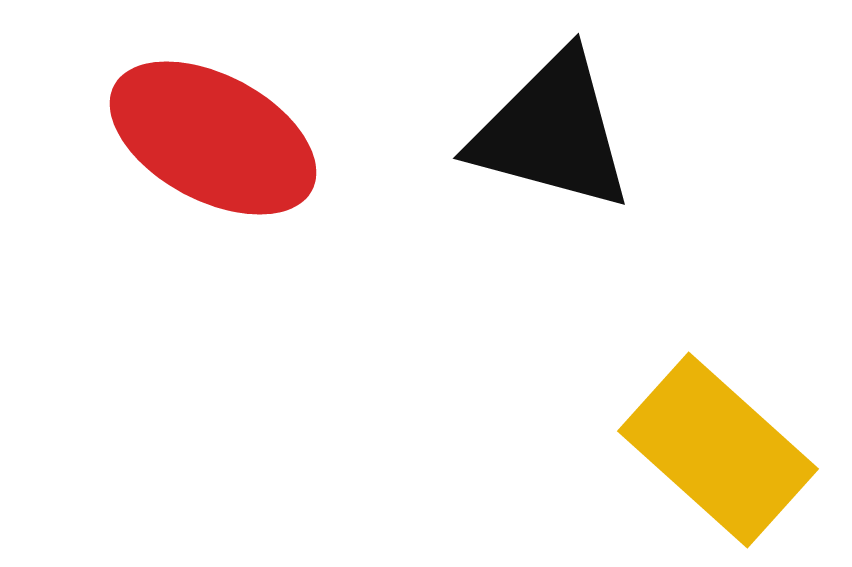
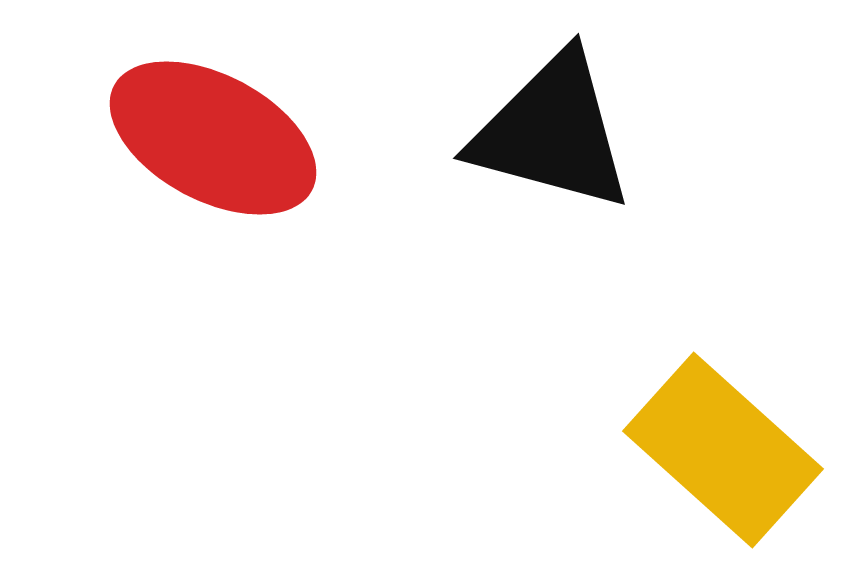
yellow rectangle: moved 5 px right
